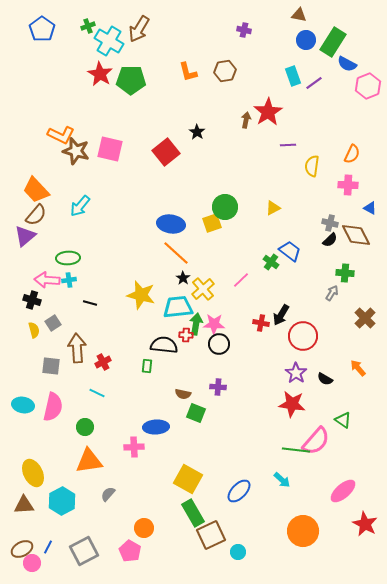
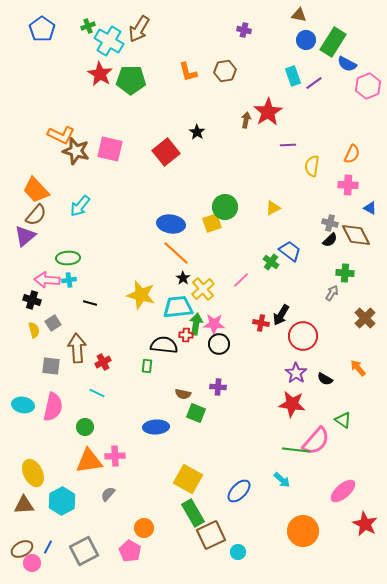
pink cross at (134, 447): moved 19 px left, 9 px down
